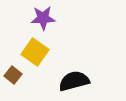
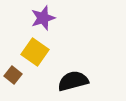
purple star: rotated 15 degrees counterclockwise
black semicircle: moved 1 px left
